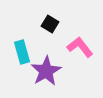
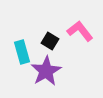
black square: moved 17 px down
pink L-shape: moved 16 px up
